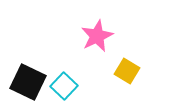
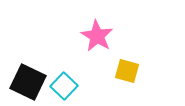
pink star: rotated 16 degrees counterclockwise
yellow square: rotated 15 degrees counterclockwise
